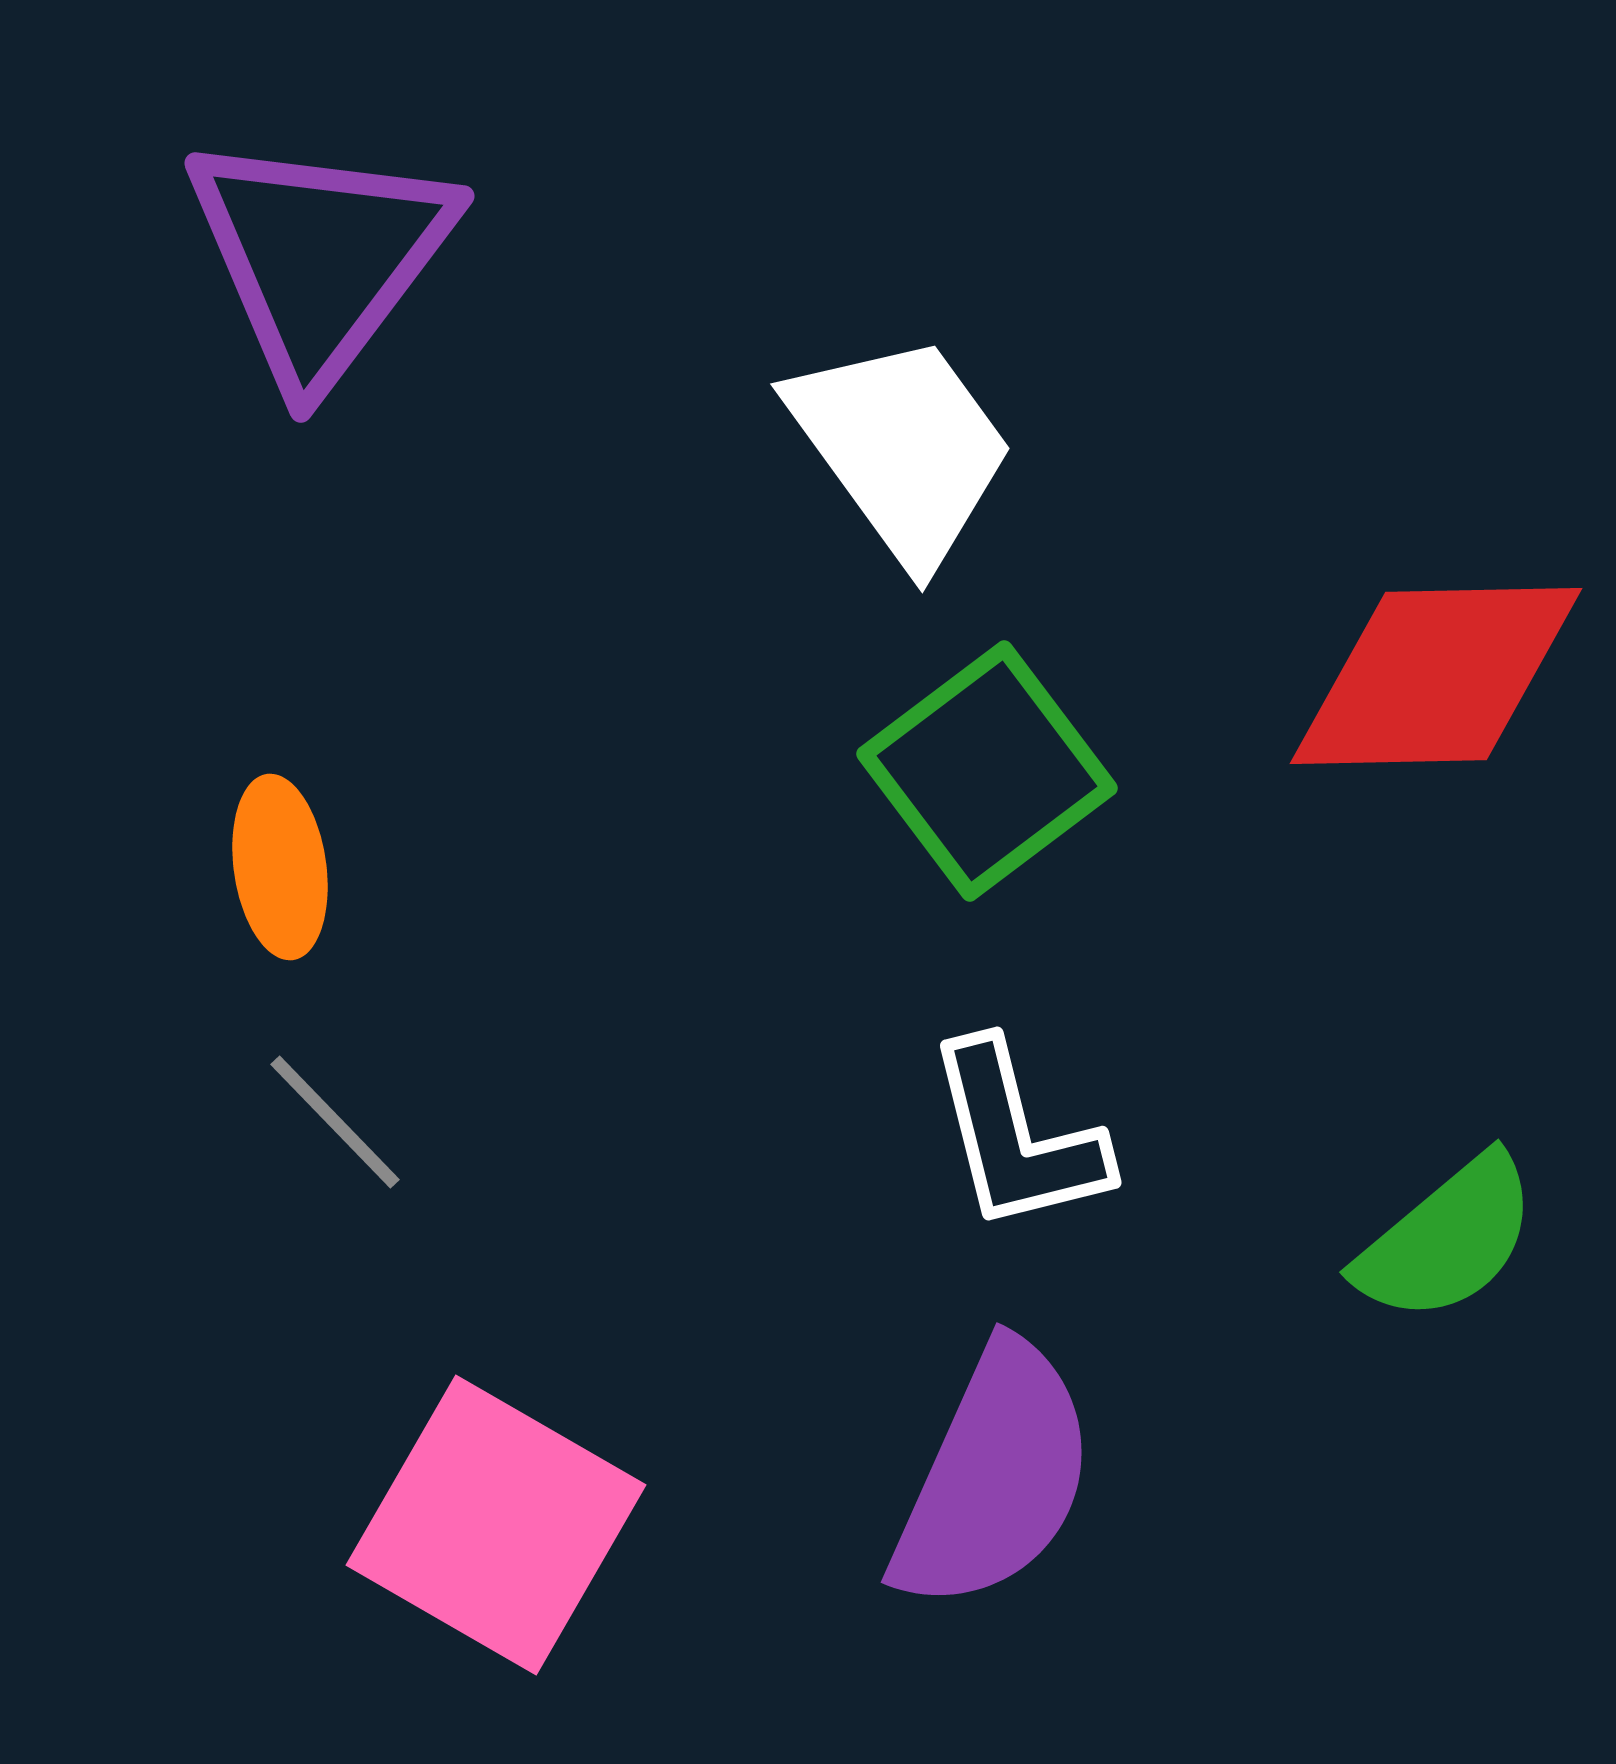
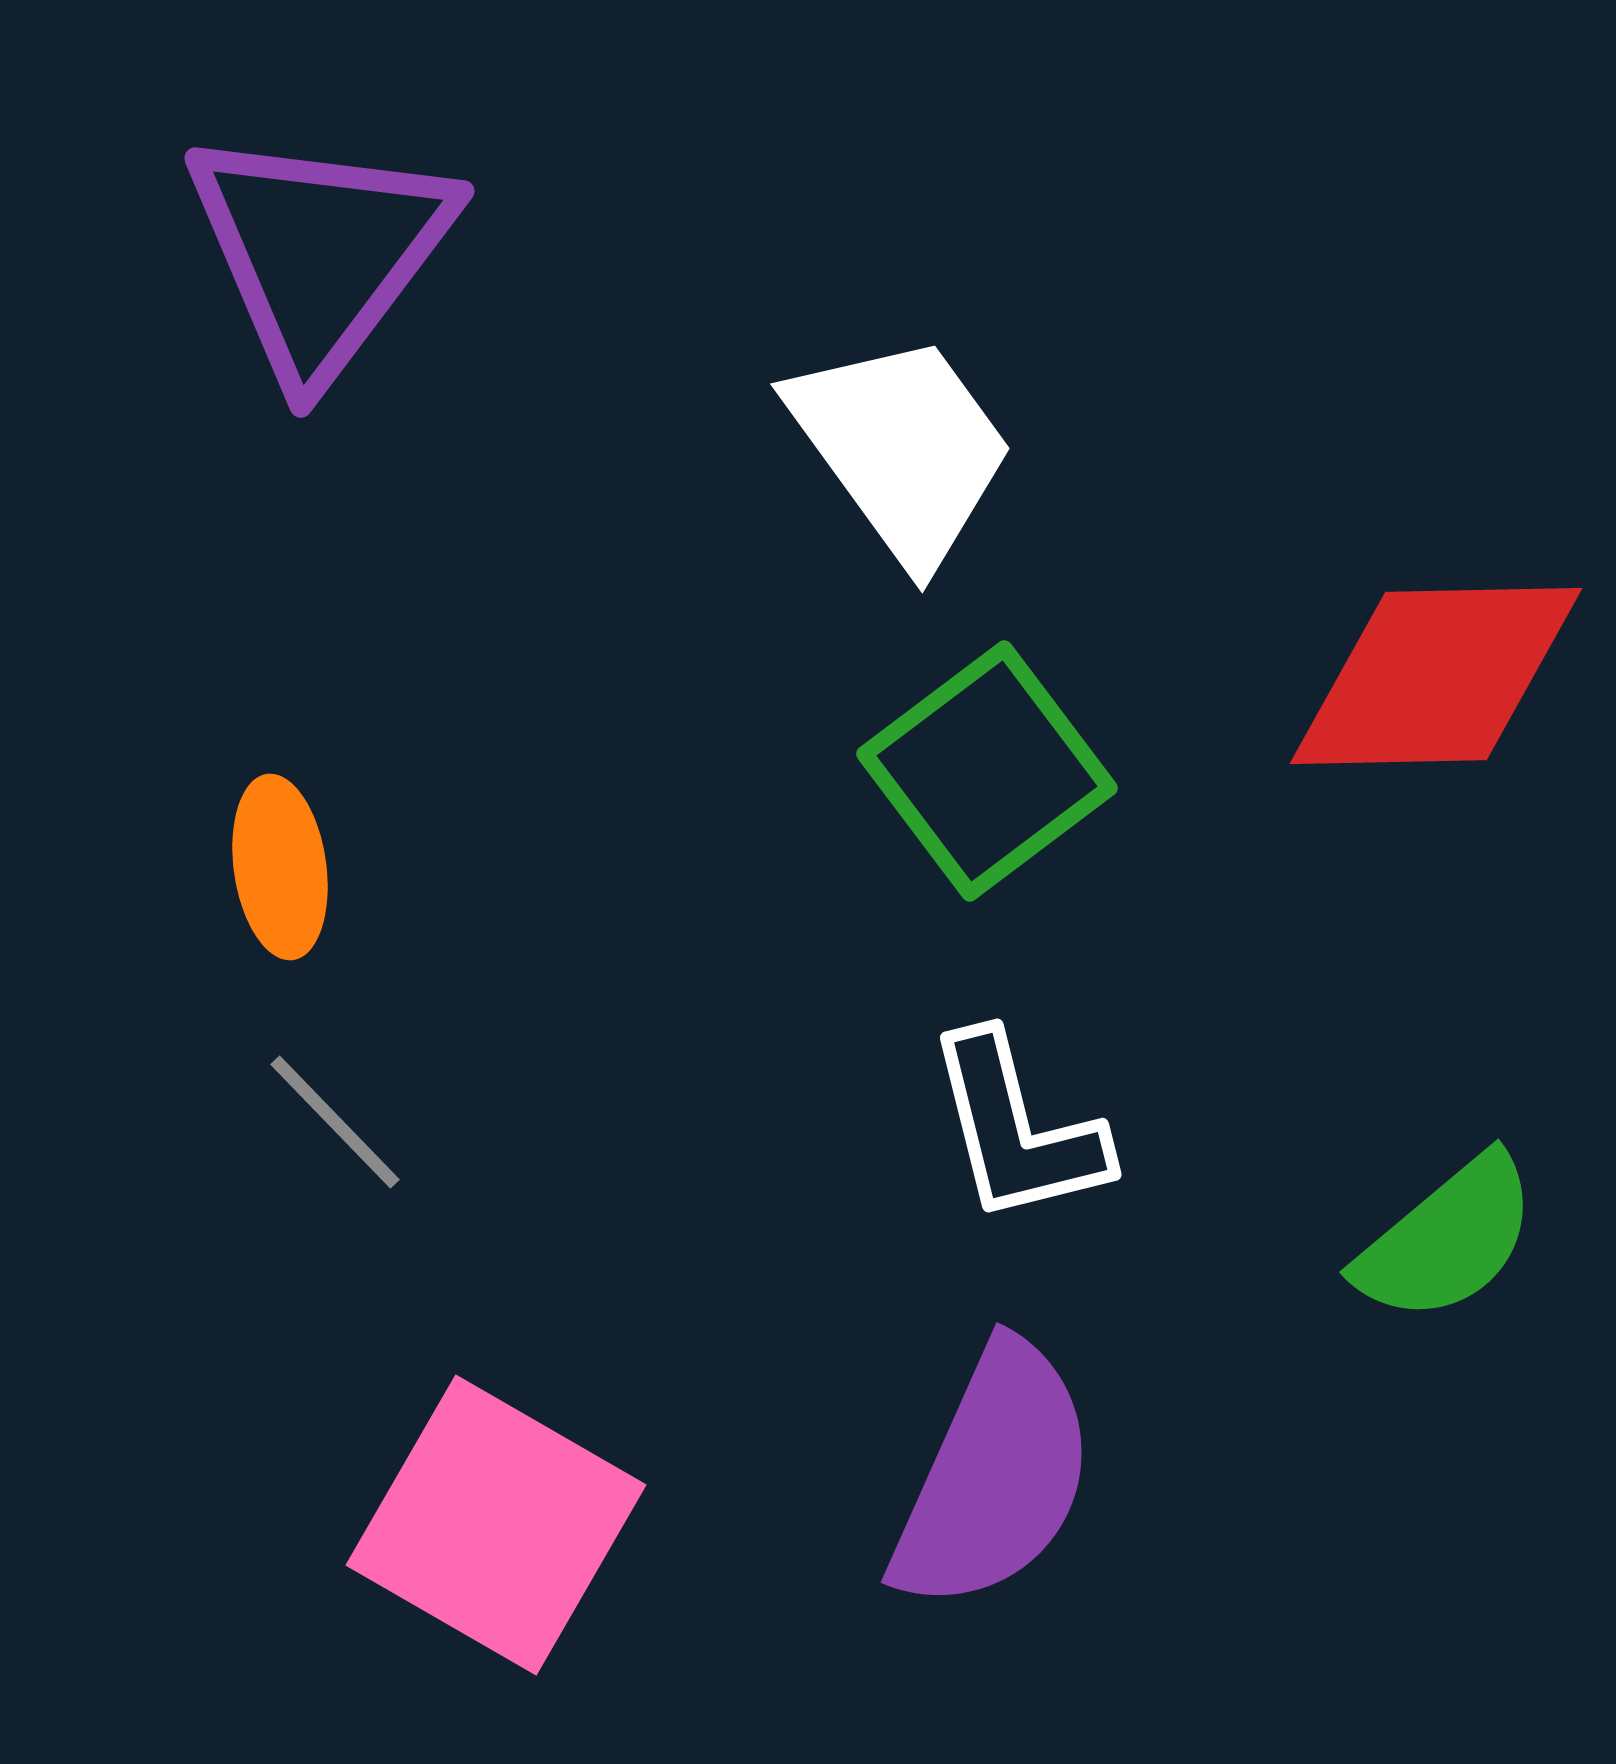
purple triangle: moved 5 px up
white L-shape: moved 8 px up
